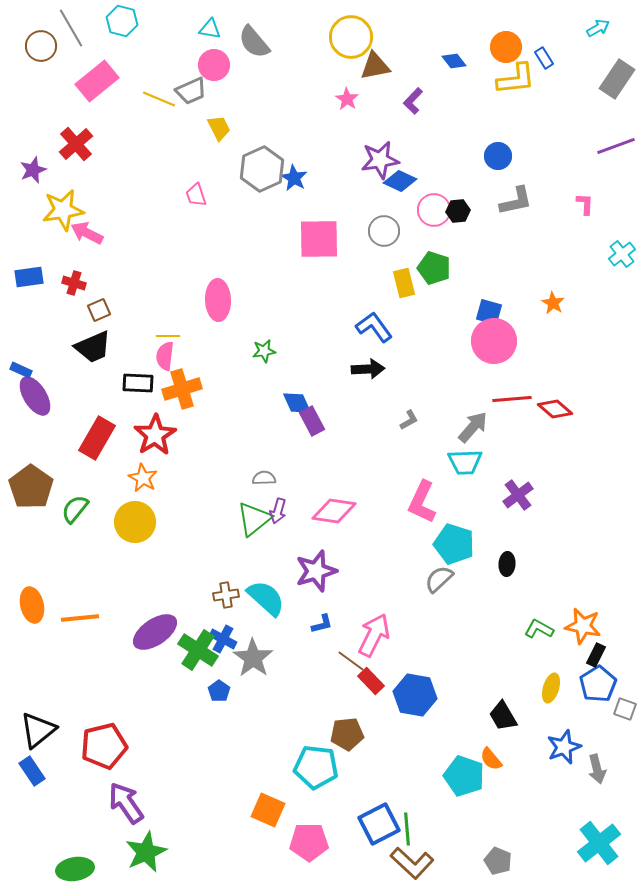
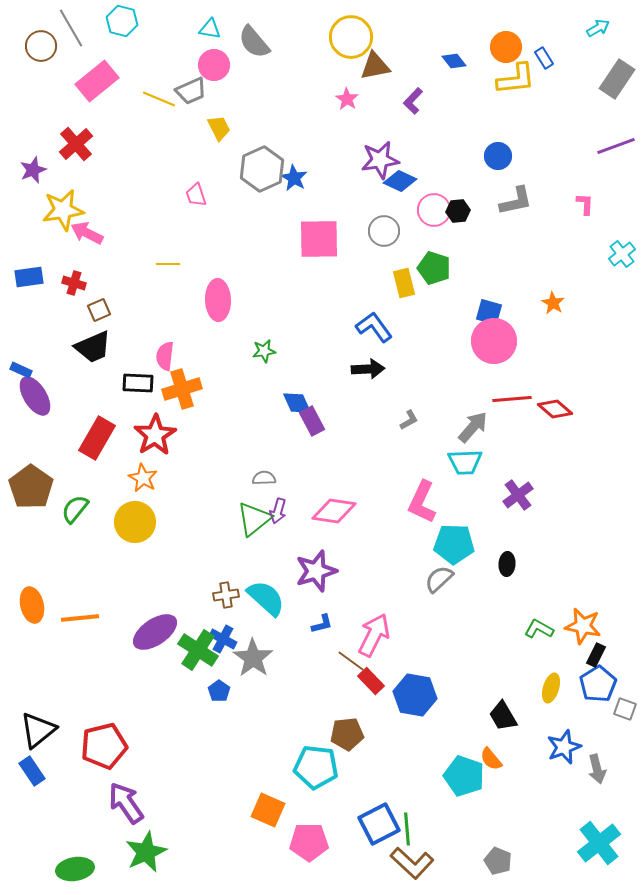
yellow line at (168, 336): moved 72 px up
cyan pentagon at (454, 544): rotated 15 degrees counterclockwise
